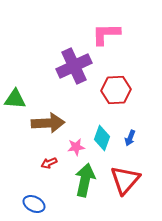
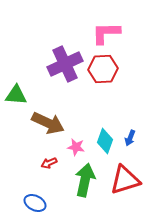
pink L-shape: moved 1 px up
purple cross: moved 9 px left, 2 px up
red hexagon: moved 13 px left, 21 px up
green triangle: moved 1 px right, 4 px up
brown arrow: rotated 28 degrees clockwise
cyan diamond: moved 3 px right, 3 px down
pink star: rotated 18 degrees clockwise
red triangle: rotated 32 degrees clockwise
blue ellipse: moved 1 px right, 1 px up
